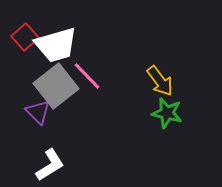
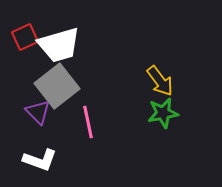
red square: rotated 16 degrees clockwise
white trapezoid: moved 3 px right
pink line: moved 1 px right, 46 px down; rotated 32 degrees clockwise
gray square: moved 1 px right
green star: moved 4 px left; rotated 24 degrees counterclockwise
white L-shape: moved 10 px left, 5 px up; rotated 52 degrees clockwise
